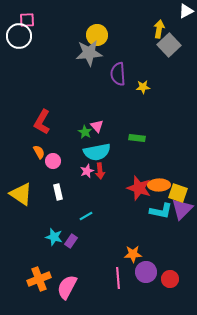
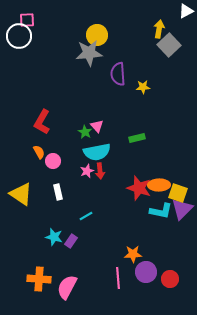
green rectangle: rotated 21 degrees counterclockwise
orange cross: rotated 25 degrees clockwise
